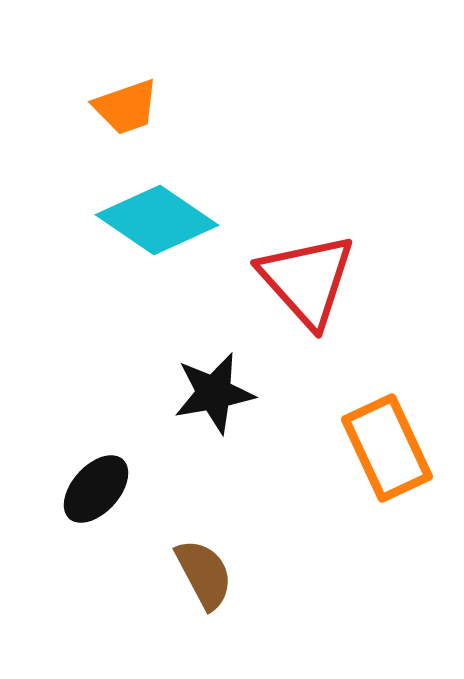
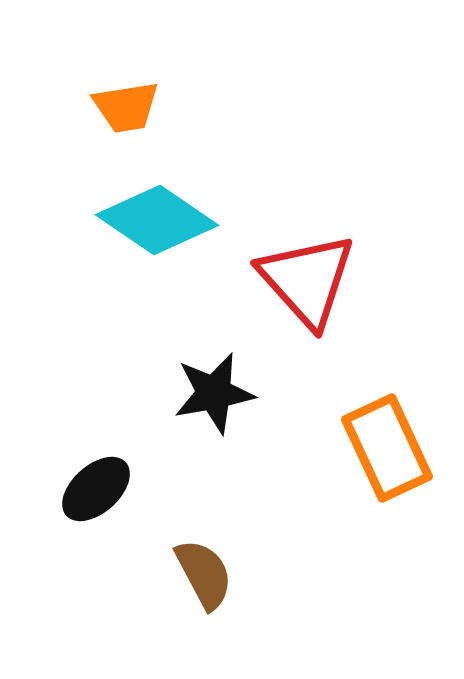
orange trapezoid: rotated 10 degrees clockwise
black ellipse: rotated 6 degrees clockwise
